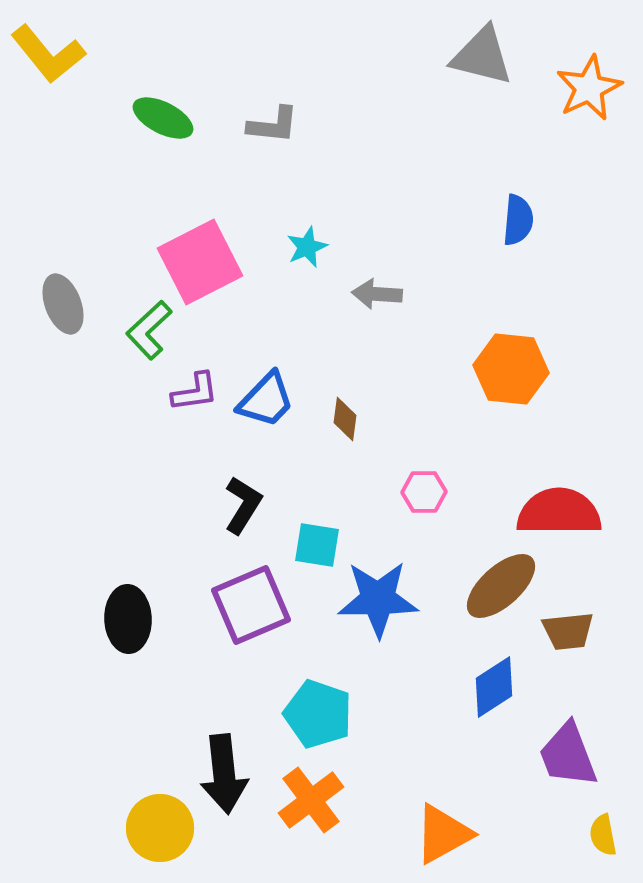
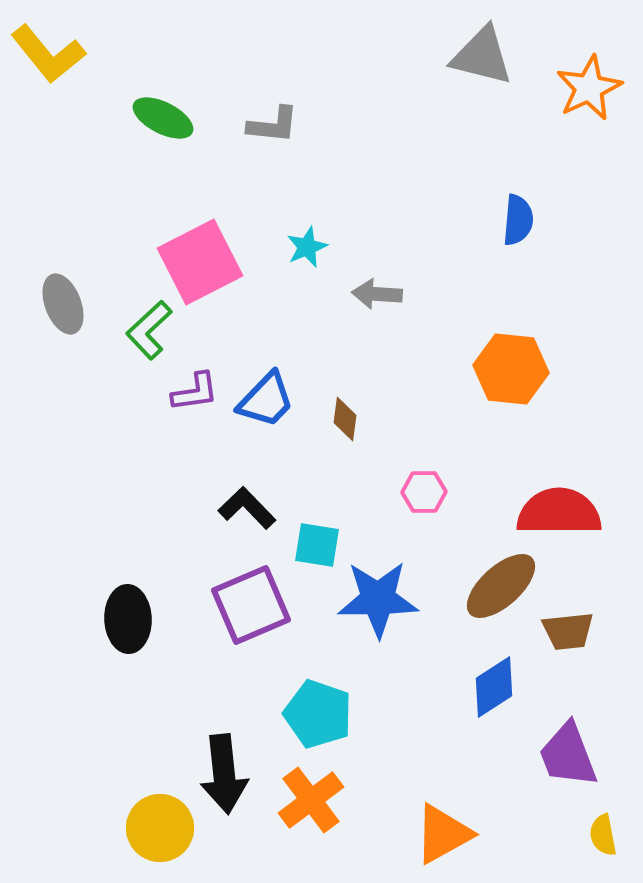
black L-shape: moved 4 px right, 3 px down; rotated 76 degrees counterclockwise
